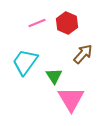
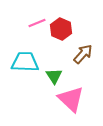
red hexagon: moved 6 px left, 6 px down
cyan trapezoid: rotated 56 degrees clockwise
pink triangle: rotated 16 degrees counterclockwise
